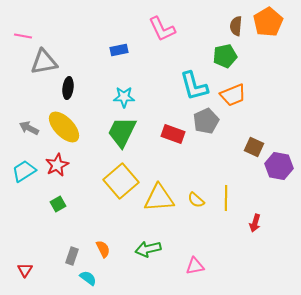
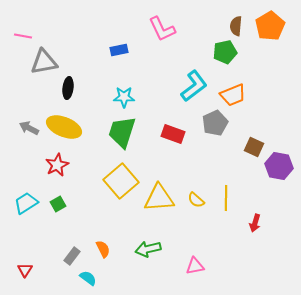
orange pentagon: moved 2 px right, 4 px down
green pentagon: moved 4 px up
cyan L-shape: rotated 112 degrees counterclockwise
gray pentagon: moved 9 px right, 2 px down
yellow ellipse: rotated 24 degrees counterclockwise
green trapezoid: rotated 8 degrees counterclockwise
cyan trapezoid: moved 2 px right, 32 px down
gray rectangle: rotated 18 degrees clockwise
